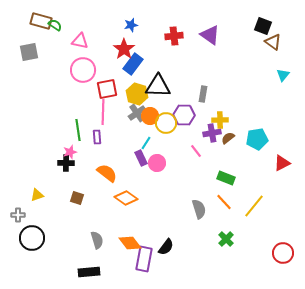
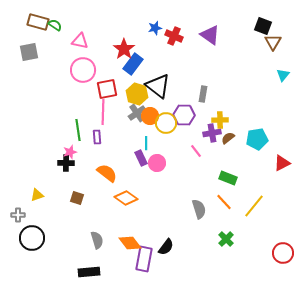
brown rectangle at (41, 21): moved 3 px left, 1 px down
blue star at (131, 25): moved 24 px right, 3 px down
red cross at (174, 36): rotated 30 degrees clockwise
brown triangle at (273, 42): rotated 24 degrees clockwise
black triangle at (158, 86): rotated 36 degrees clockwise
cyan line at (146, 143): rotated 32 degrees counterclockwise
green rectangle at (226, 178): moved 2 px right
